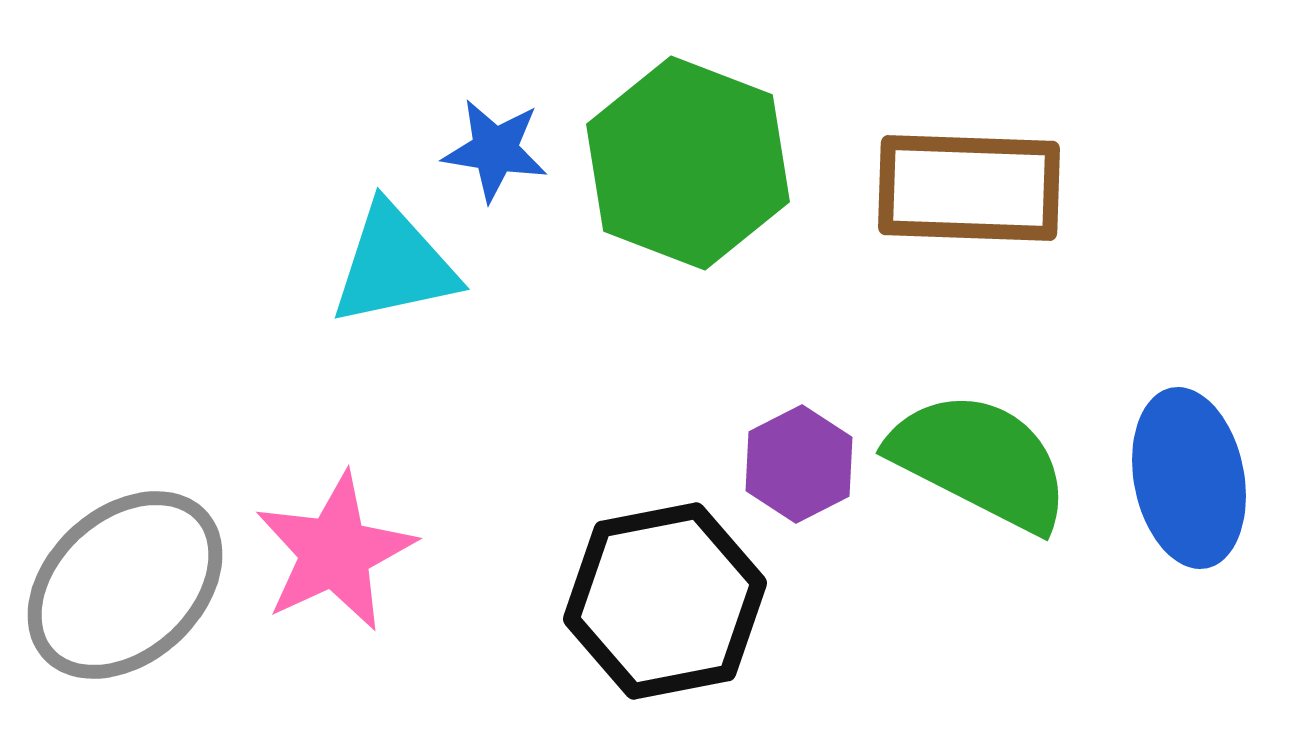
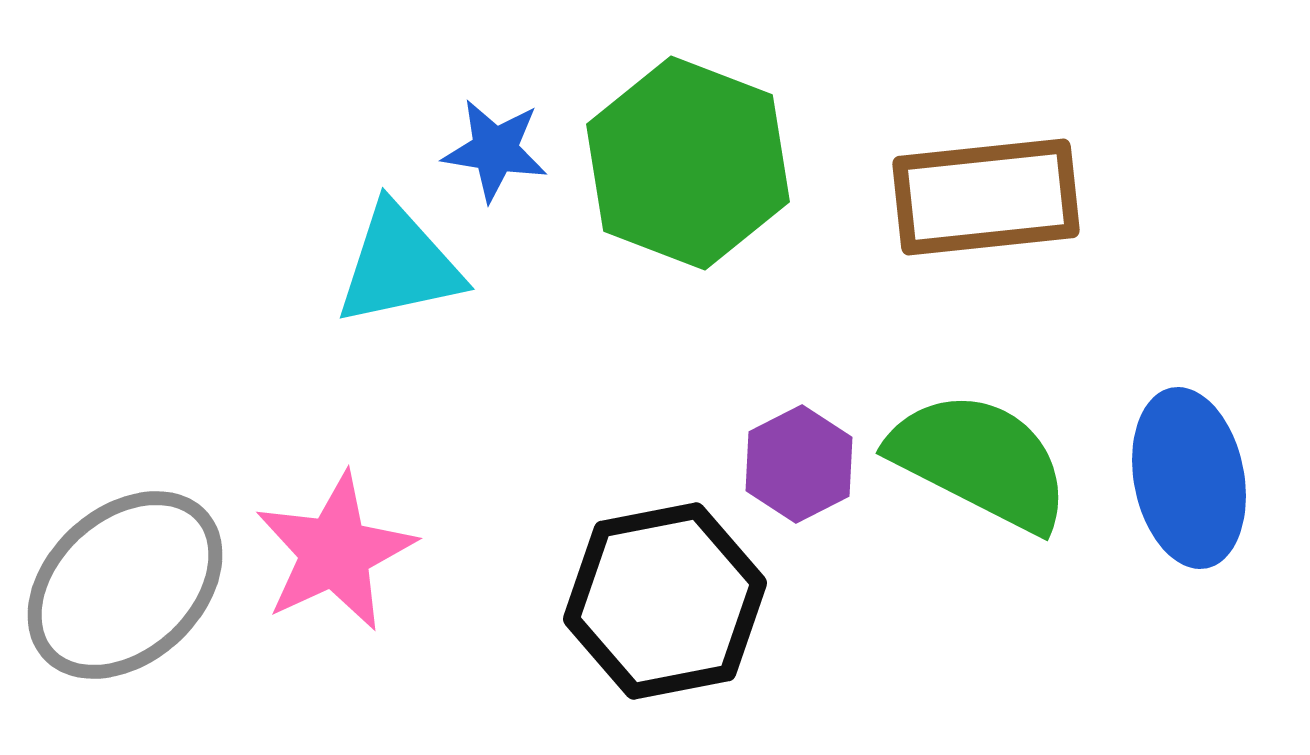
brown rectangle: moved 17 px right, 9 px down; rotated 8 degrees counterclockwise
cyan triangle: moved 5 px right
